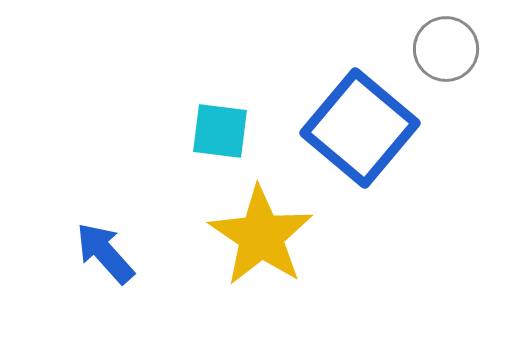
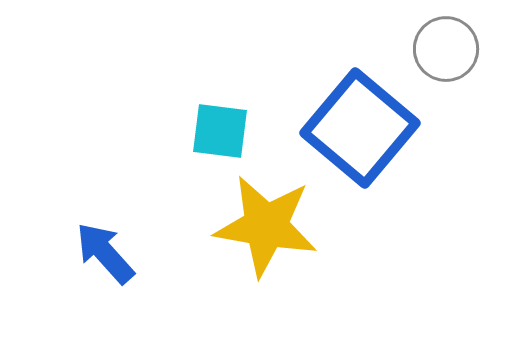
yellow star: moved 5 px right, 10 px up; rotated 24 degrees counterclockwise
